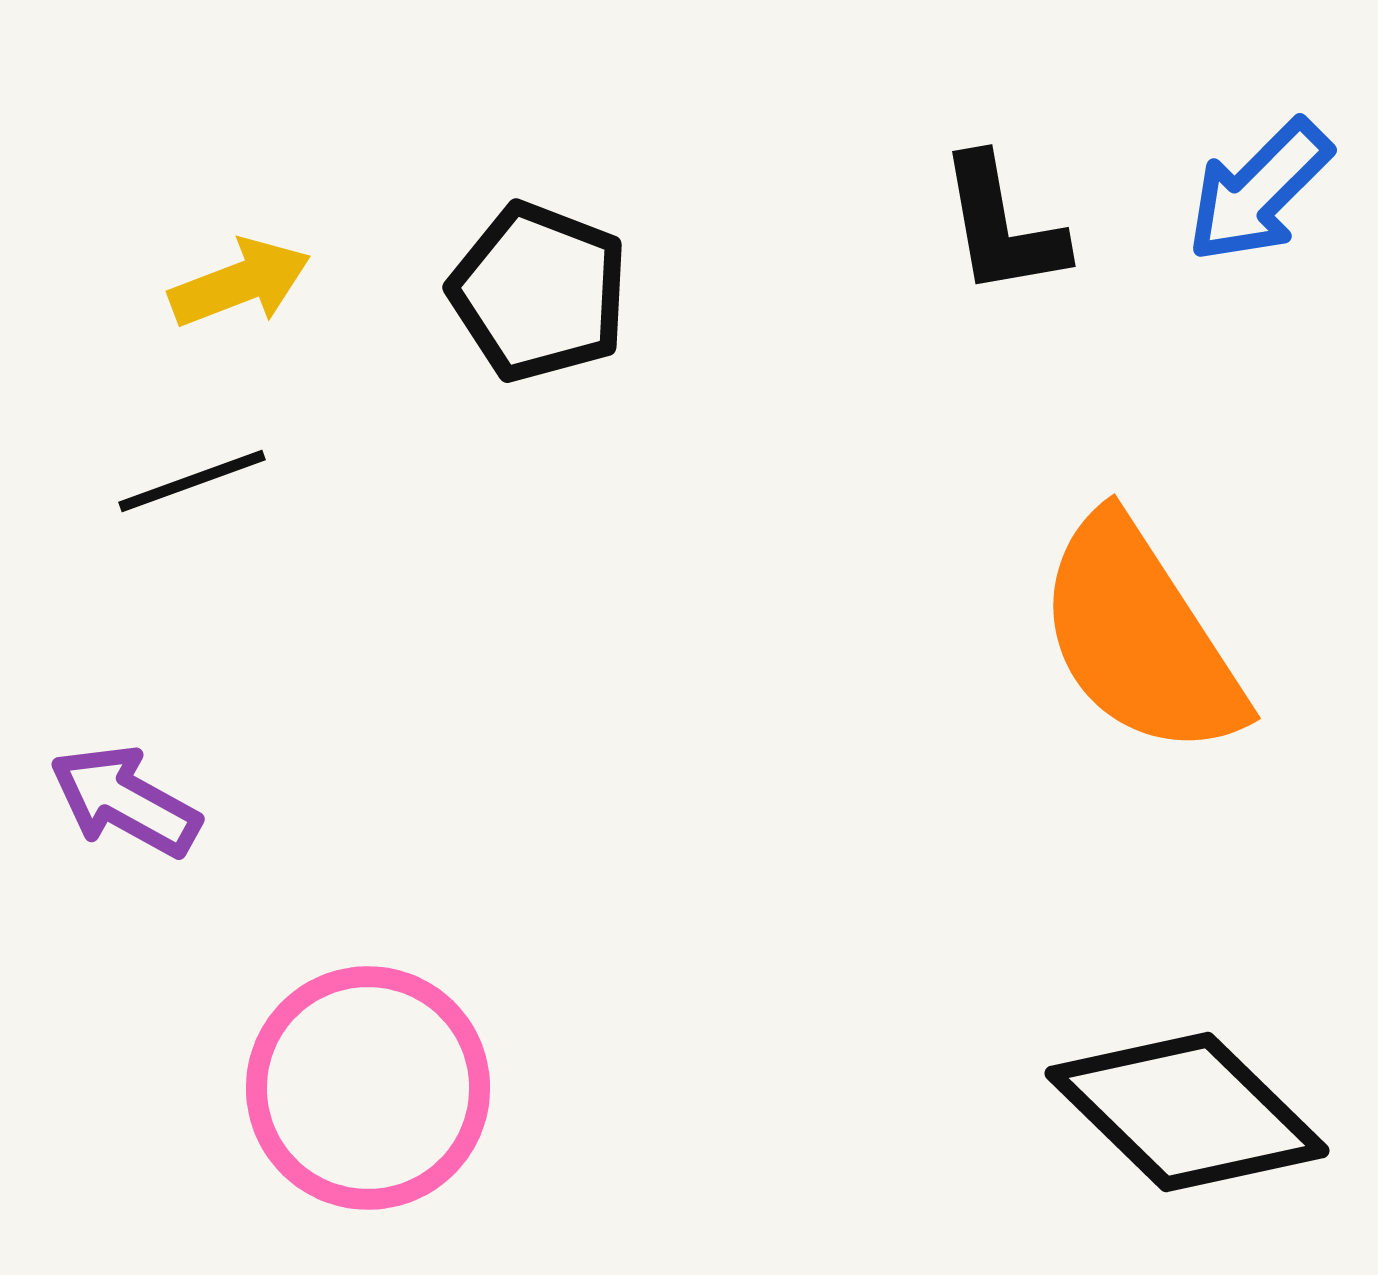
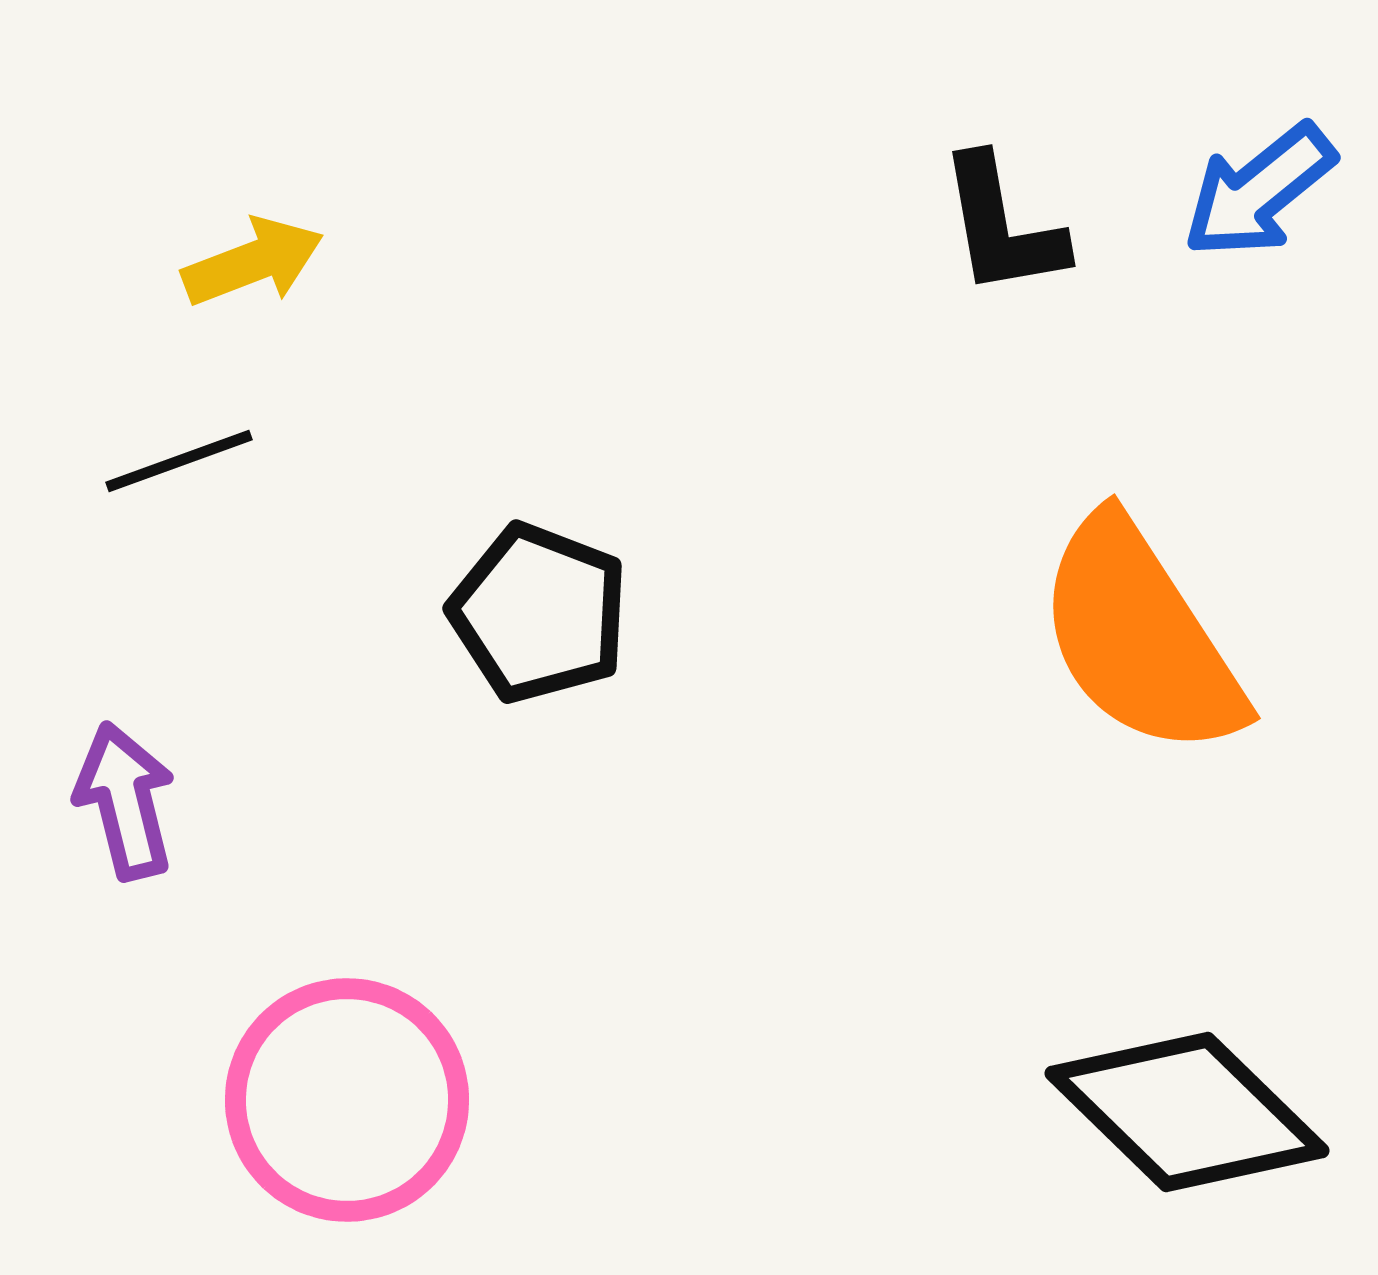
blue arrow: rotated 6 degrees clockwise
yellow arrow: moved 13 px right, 21 px up
black pentagon: moved 321 px down
black line: moved 13 px left, 20 px up
purple arrow: rotated 47 degrees clockwise
pink circle: moved 21 px left, 12 px down
